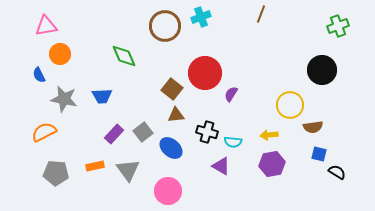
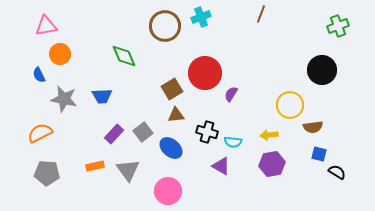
brown square: rotated 20 degrees clockwise
orange semicircle: moved 4 px left, 1 px down
gray pentagon: moved 9 px left
